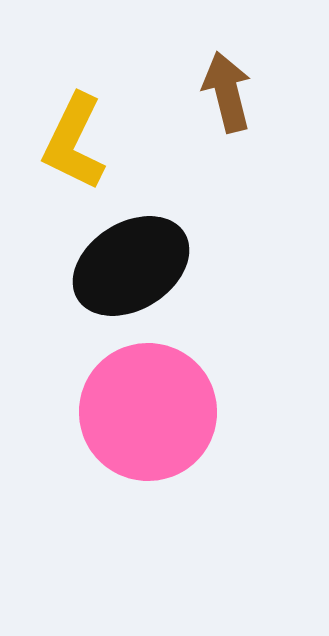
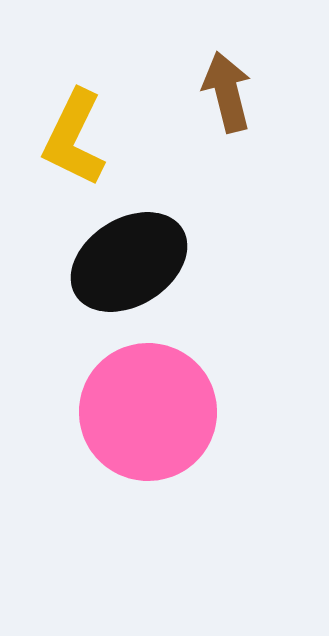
yellow L-shape: moved 4 px up
black ellipse: moved 2 px left, 4 px up
